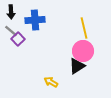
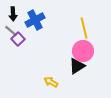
black arrow: moved 2 px right, 2 px down
blue cross: rotated 24 degrees counterclockwise
